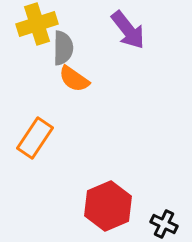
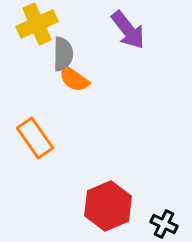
yellow cross: rotated 6 degrees counterclockwise
gray semicircle: moved 6 px down
orange rectangle: rotated 69 degrees counterclockwise
